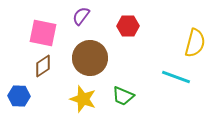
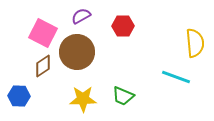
purple semicircle: rotated 24 degrees clockwise
red hexagon: moved 5 px left
pink square: rotated 16 degrees clockwise
yellow semicircle: rotated 20 degrees counterclockwise
brown circle: moved 13 px left, 6 px up
yellow star: rotated 20 degrees counterclockwise
